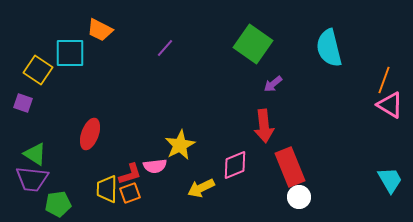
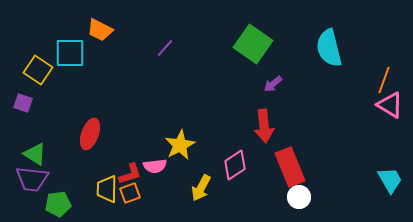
pink diamond: rotated 12 degrees counterclockwise
yellow arrow: rotated 36 degrees counterclockwise
